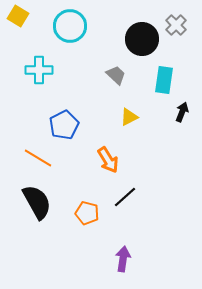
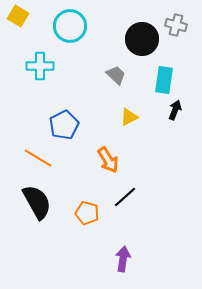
gray cross: rotated 30 degrees counterclockwise
cyan cross: moved 1 px right, 4 px up
black arrow: moved 7 px left, 2 px up
